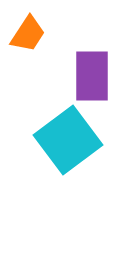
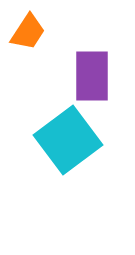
orange trapezoid: moved 2 px up
